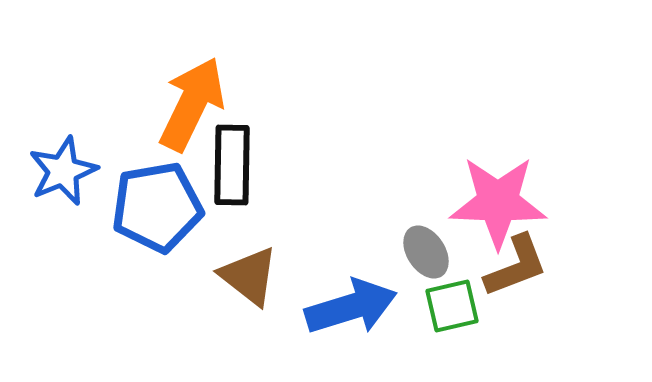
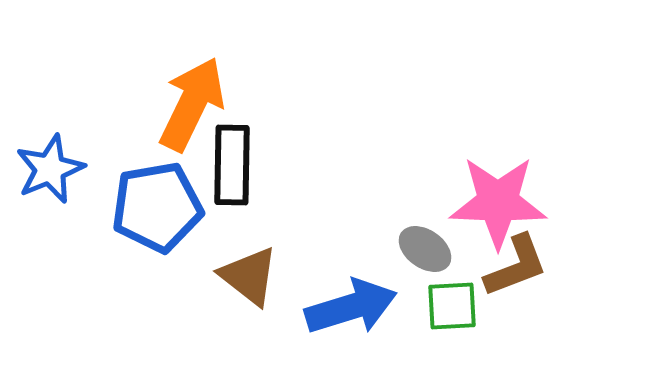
blue star: moved 13 px left, 2 px up
gray ellipse: moved 1 px left, 3 px up; rotated 22 degrees counterclockwise
green square: rotated 10 degrees clockwise
